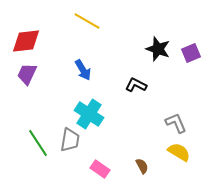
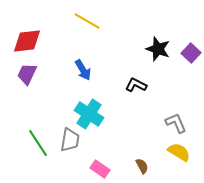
red diamond: moved 1 px right
purple square: rotated 24 degrees counterclockwise
